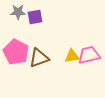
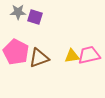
purple square: rotated 28 degrees clockwise
